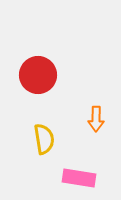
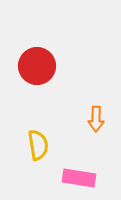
red circle: moved 1 px left, 9 px up
yellow semicircle: moved 6 px left, 6 px down
